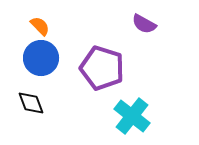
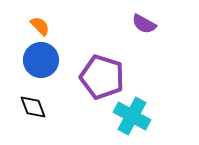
blue circle: moved 2 px down
purple pentagon: moved 9 px down
black diamond: moved 2 px right, 4 px down
cyan cross: rotated 9 degrees counterclockwise
